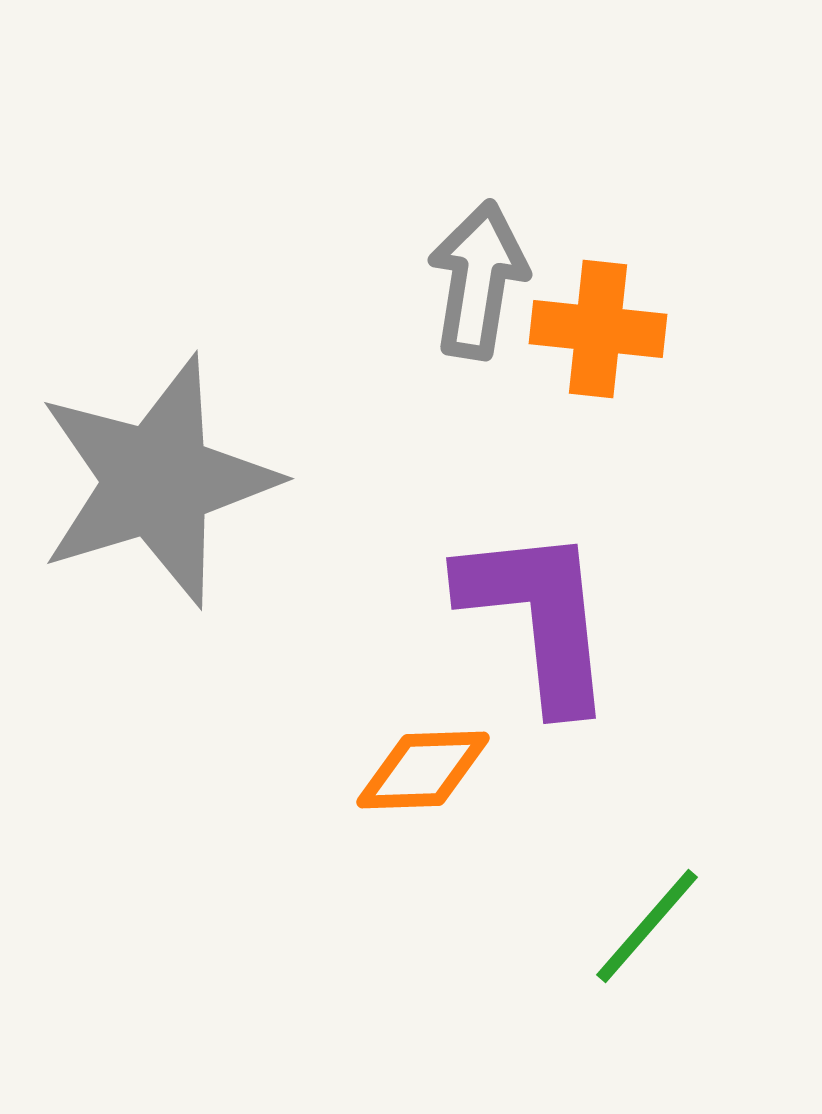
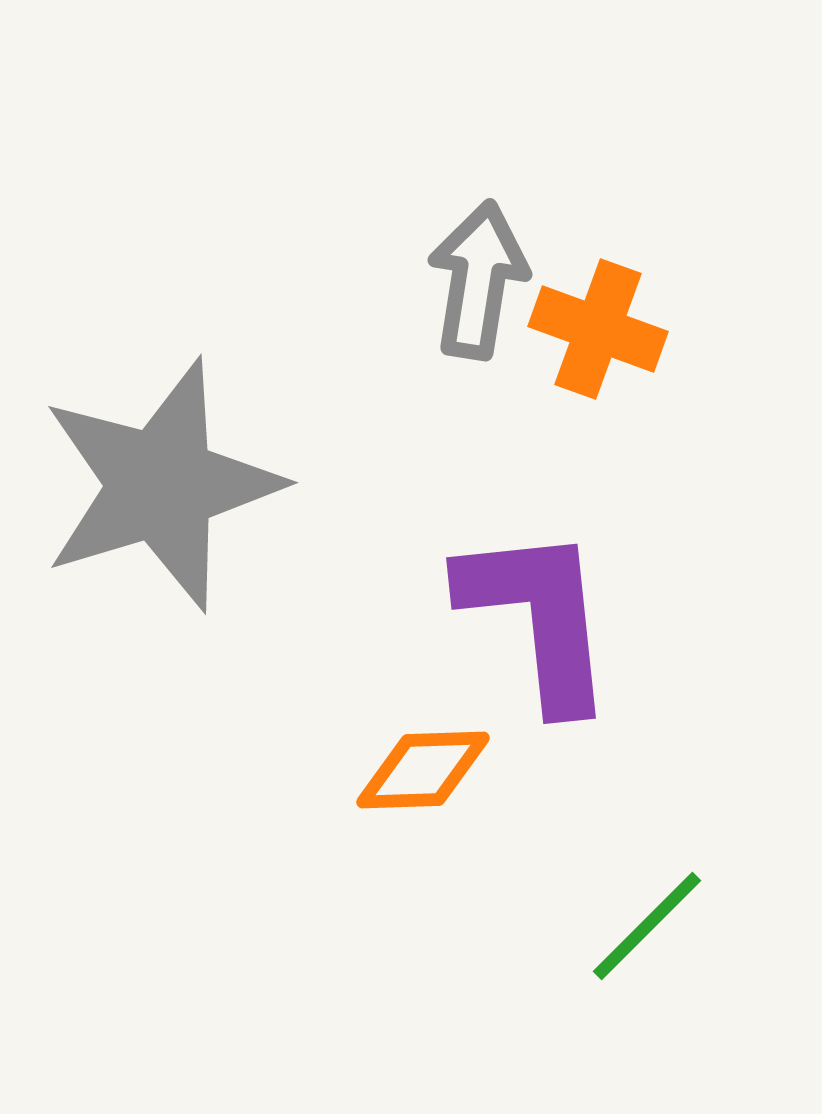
orange cross: rotated 14 degrees clockwise
gray star: moved 4 px right, 4 px down
green line: rotated 4 degrees clockwise
